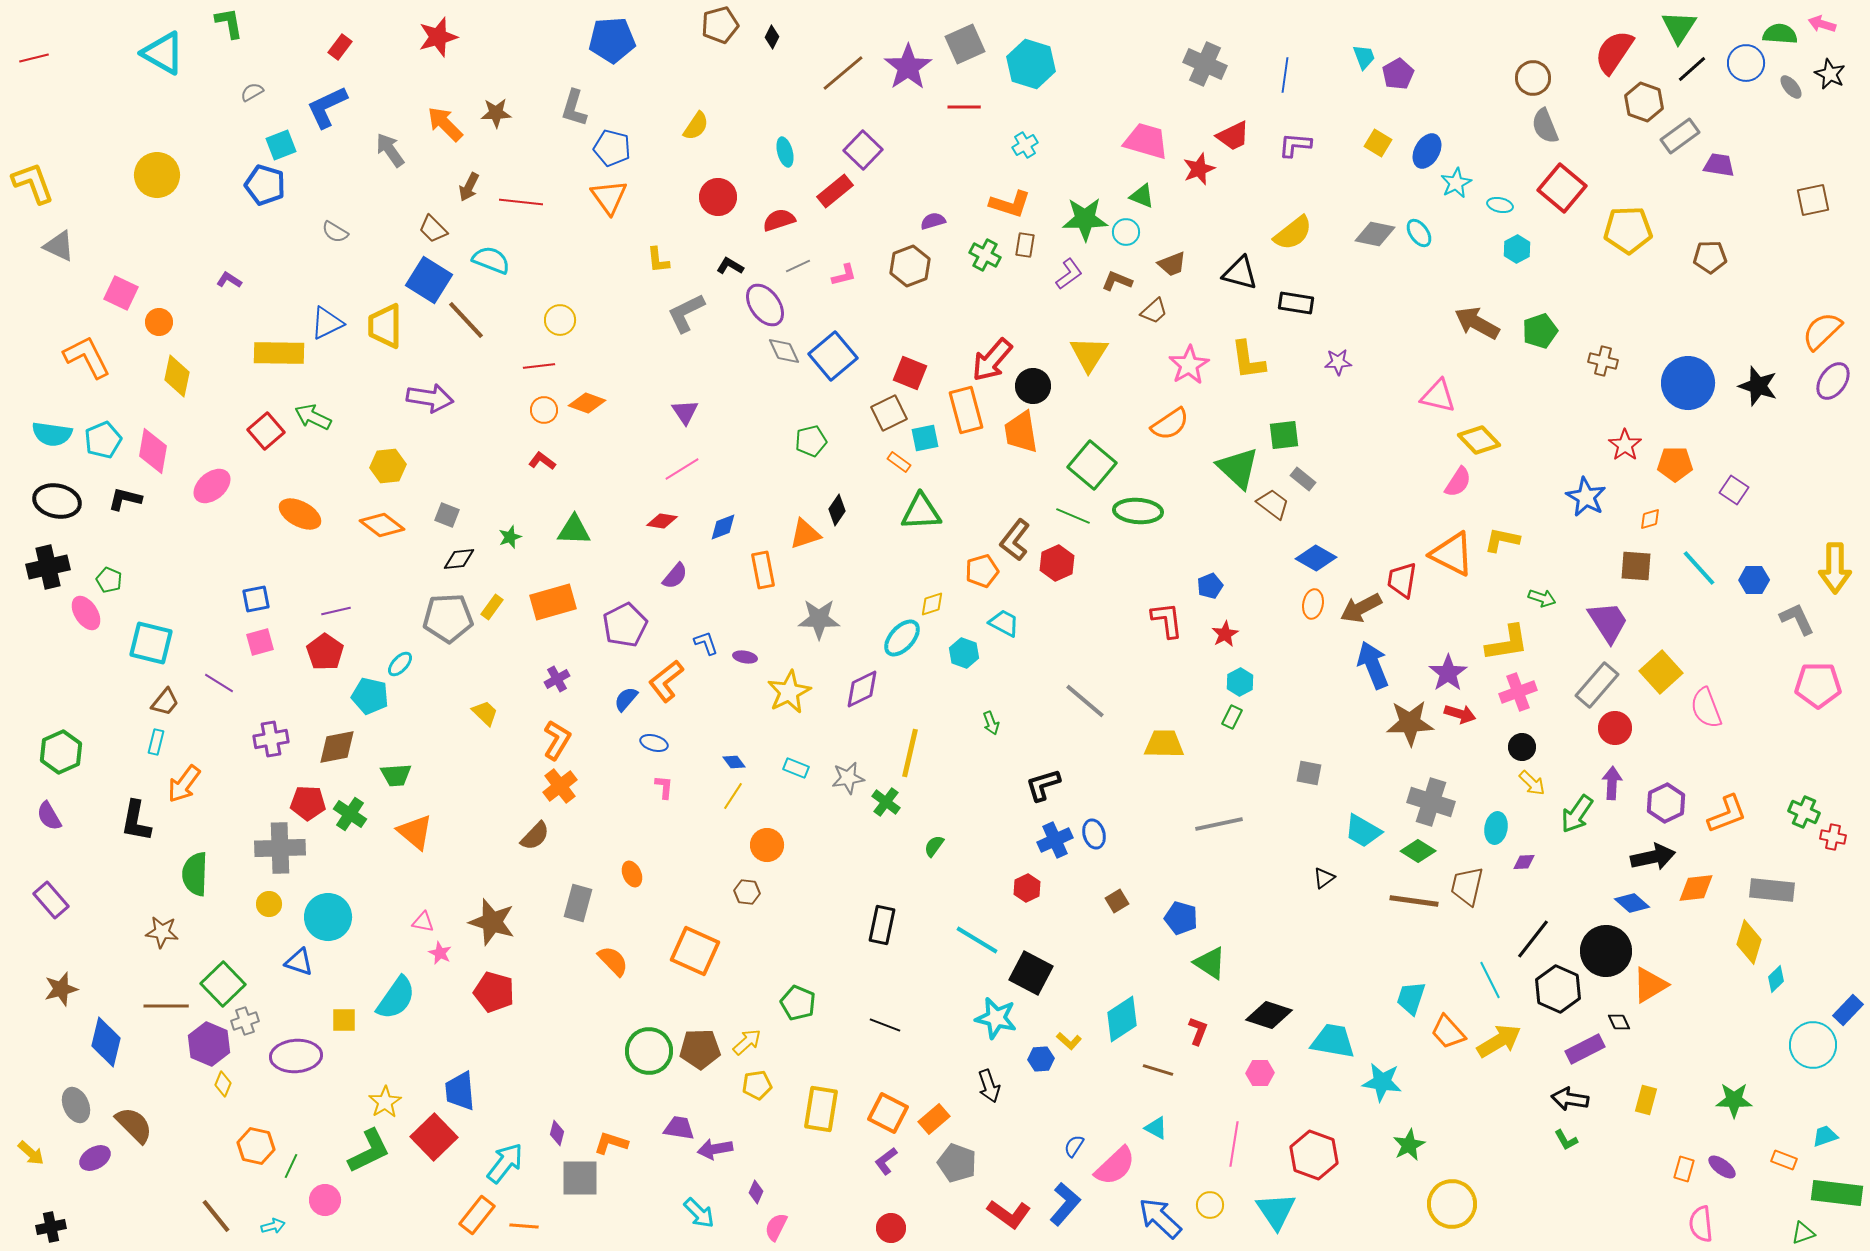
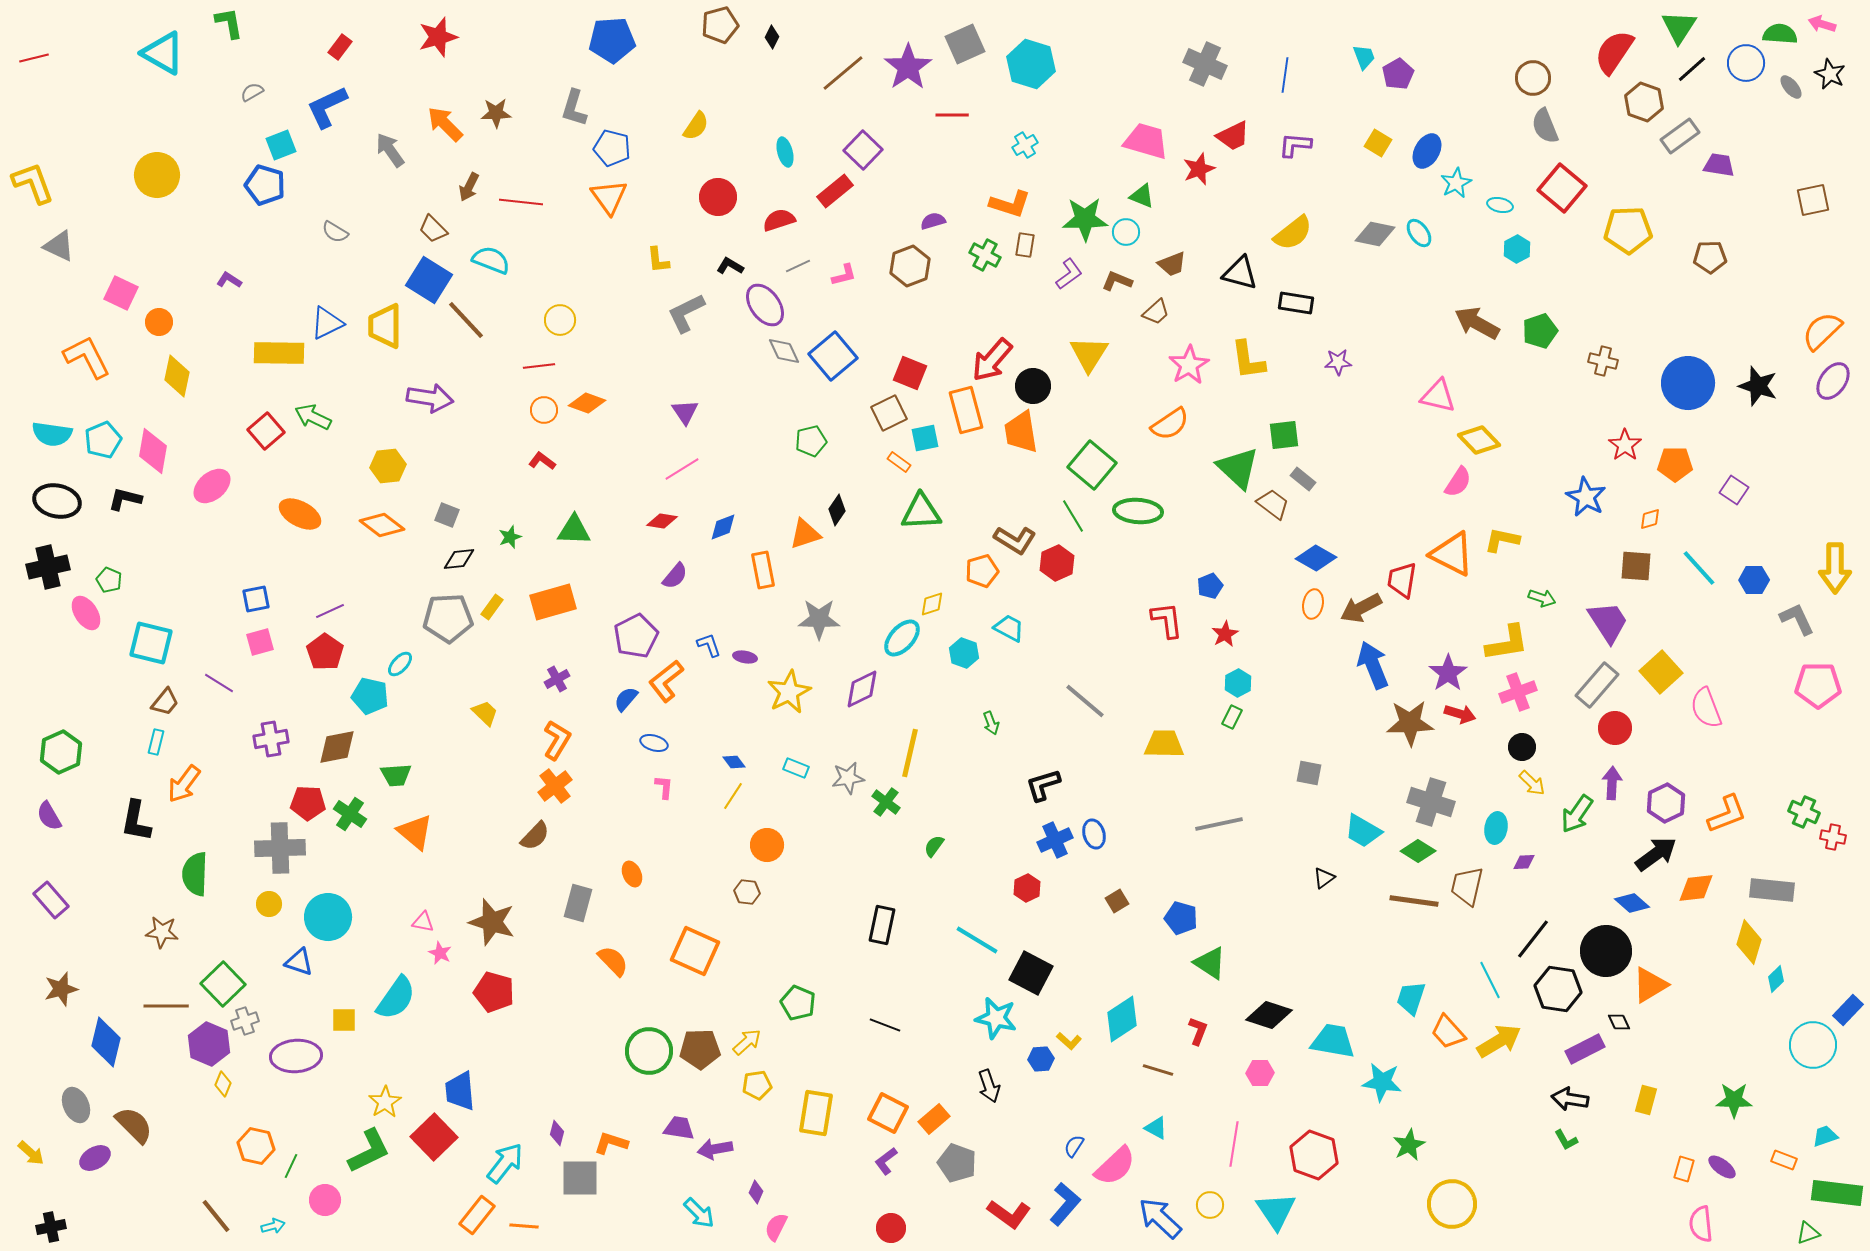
red line at (964, 107): moved 12 px left, 8 px down
brown trapezoid at (1154, 311): moved 2 px right, 1 px down
green line at (1073, 516): rotated 36 degrees clockwise
brown L-shape at (1015, 540): rotated 96 degrees counterclockwise
purple line at (336, 611): moved 6 px left; rotated 12 degrees counterclockwise
cyan trapezoid at (1004, 623): moved 5 px right, 5 px down
purple pentagon at (625, 625): moved 11 px right, 11 px down
blue L-shape at (706, 643): moved 3 px right, 2 px down
cyan hexagon at (1240, 682): moved 2 px left, 1 px down
orange cross at (560, 786): moved 5 px left
black arrow at (1653, 857): moved 3 px right, 3 px up; rotated 24 degrees counterclockwise
black hexagon at (1558, 989): rotated 15 degrees counterclockwise
yellow rectangle at (821, 1109): moved 5 px left, 4 px down
green triangle at (1803, 1233): moved 5 px right
